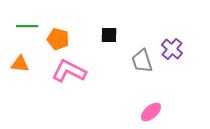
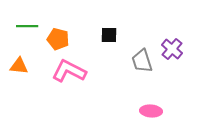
orange triangle: moved 1 px left, 2 px down
pink ellipse: moved 1 px up; rotated 45 degrees clockwise
